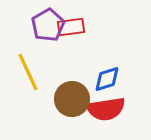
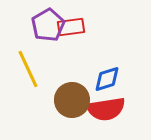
yellow line: moved 3 px up
brown circle: moved 1 px down
